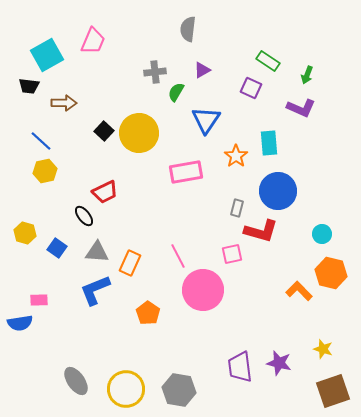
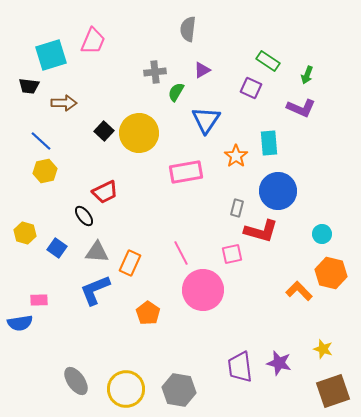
cyan square at (47, 55): moved 4 px right; rotated 12 degrees clockwise
pink line at (178, 256): moved 3 px right, 3 px up
